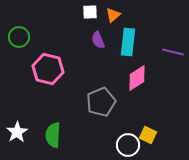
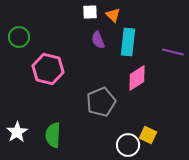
orange triangle: rotated 35 degrees counterclockwise
